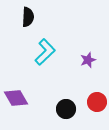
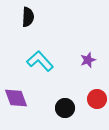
cyan L-shape: moved 5 px left, 9 px down; rotated 88 degrees counterclockwise
purple diamond: rotated 10 degrees clockwise
red circle: moved 3 px up
black circle: moved 1 px left, 1 px up
